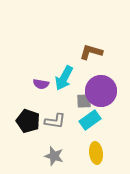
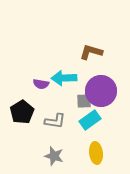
cyan arrow: rotated 60 degrees clockwise
black pentagon: moved 6 px left, 9 px up; rotated 20 degrees clockwise
